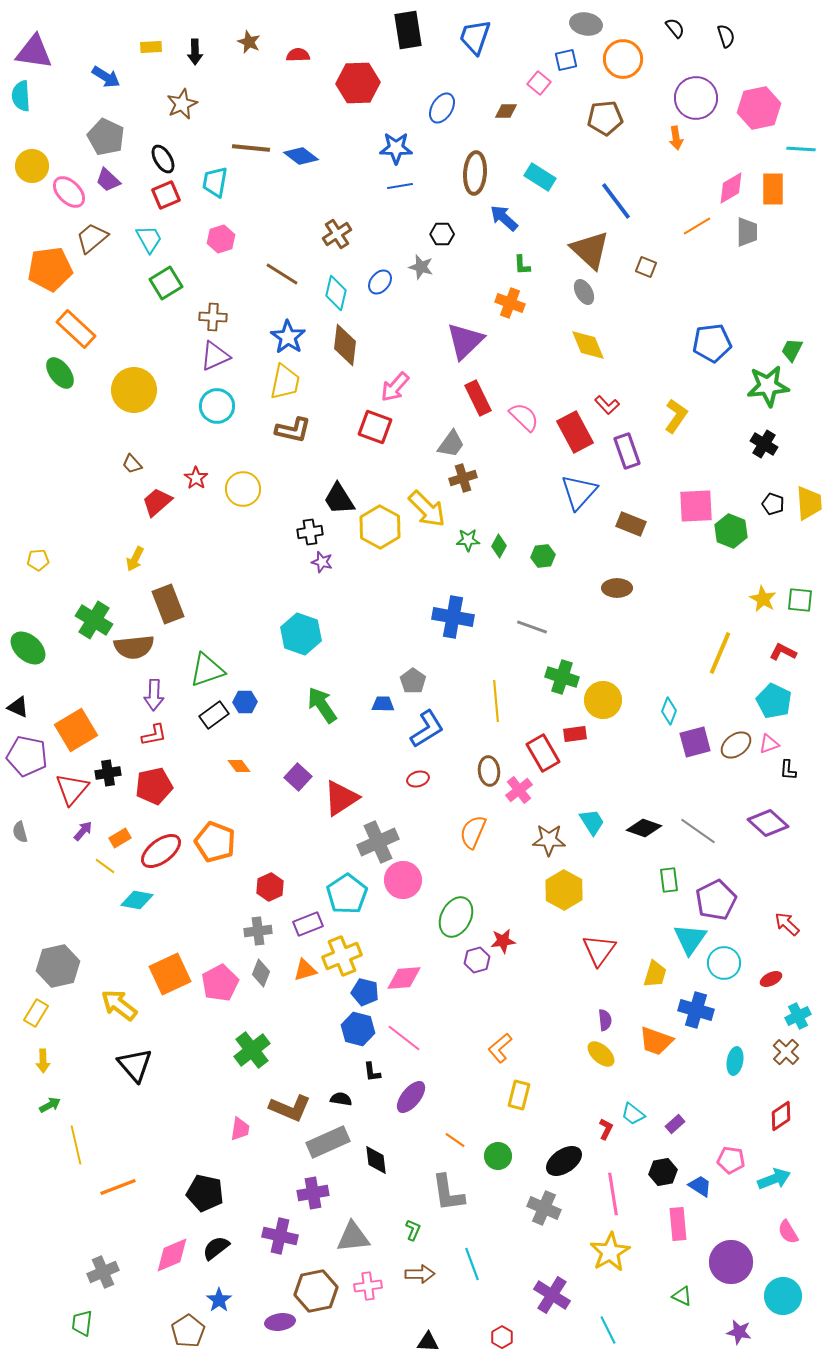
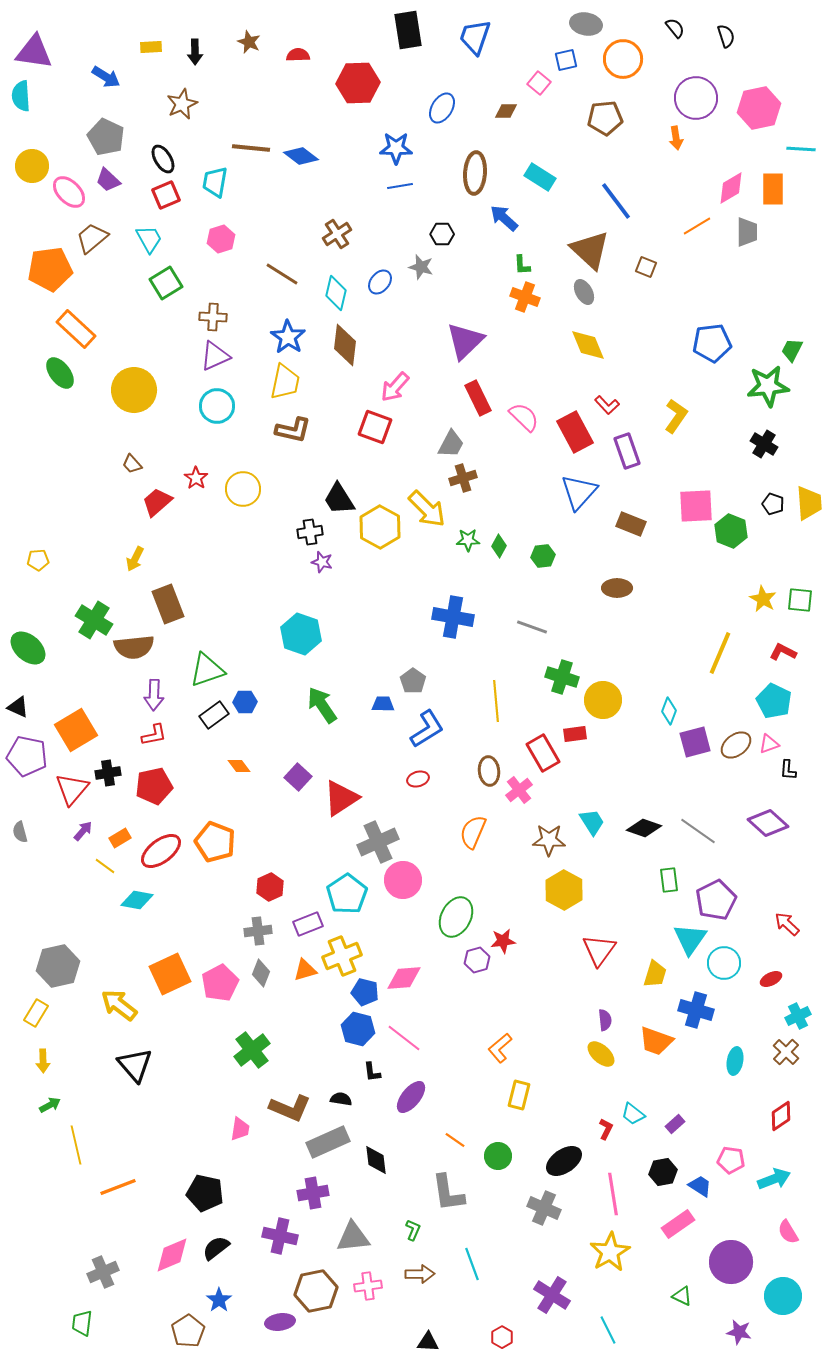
orange cross at (510, 303): moved 15 px right, 6 px up
gray trapezoid at (451, 444): rotated 8 degrees counterclockwise
pink rectangle at (678, 1224): rotated 60 degrees clockwise
